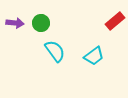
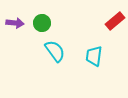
green circle: moved 1 px right
cyan trapezoid: rotated 135 degrees clockwise
